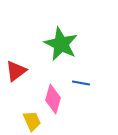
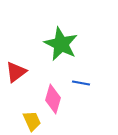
red triangle: moved 1 px down
